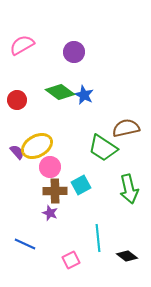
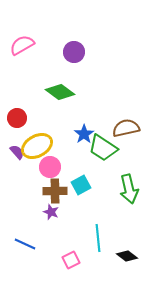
blue star: moved 39 px down; rotated 12 degrees clockwise
red circle: moved 18 px down
purple star: moved 1 px right, 1 px up
